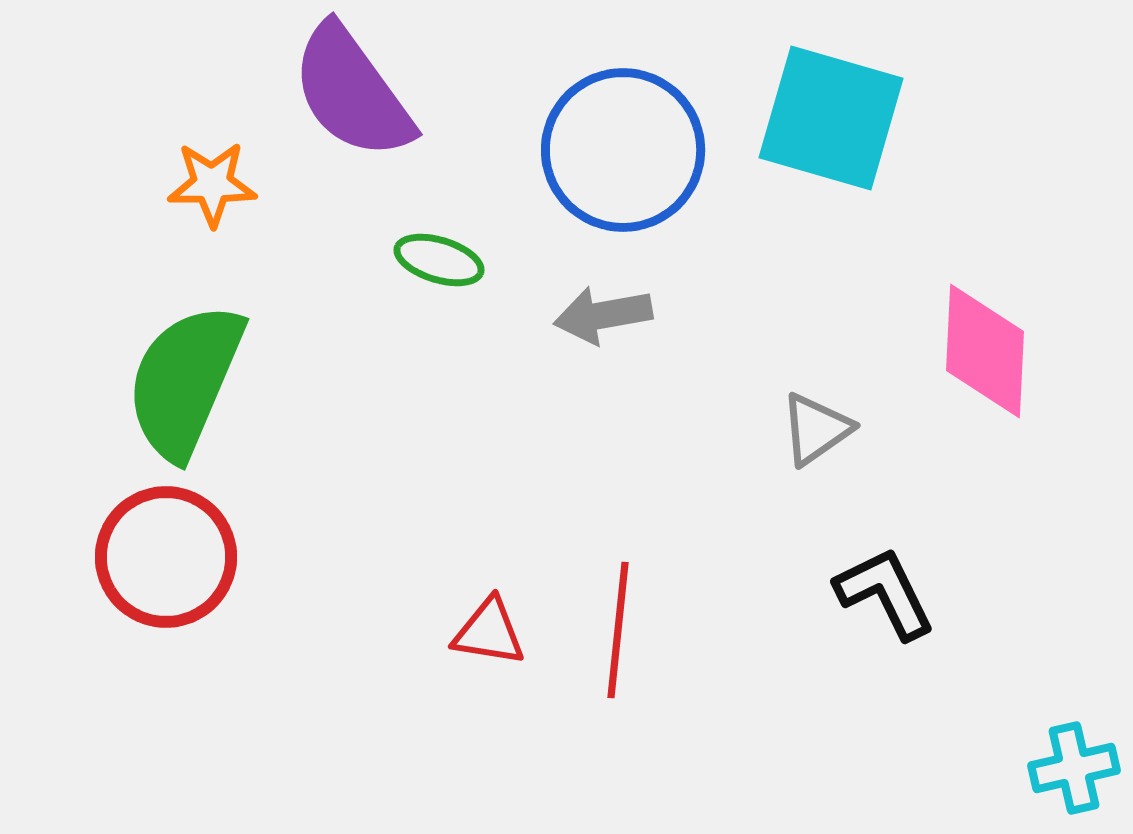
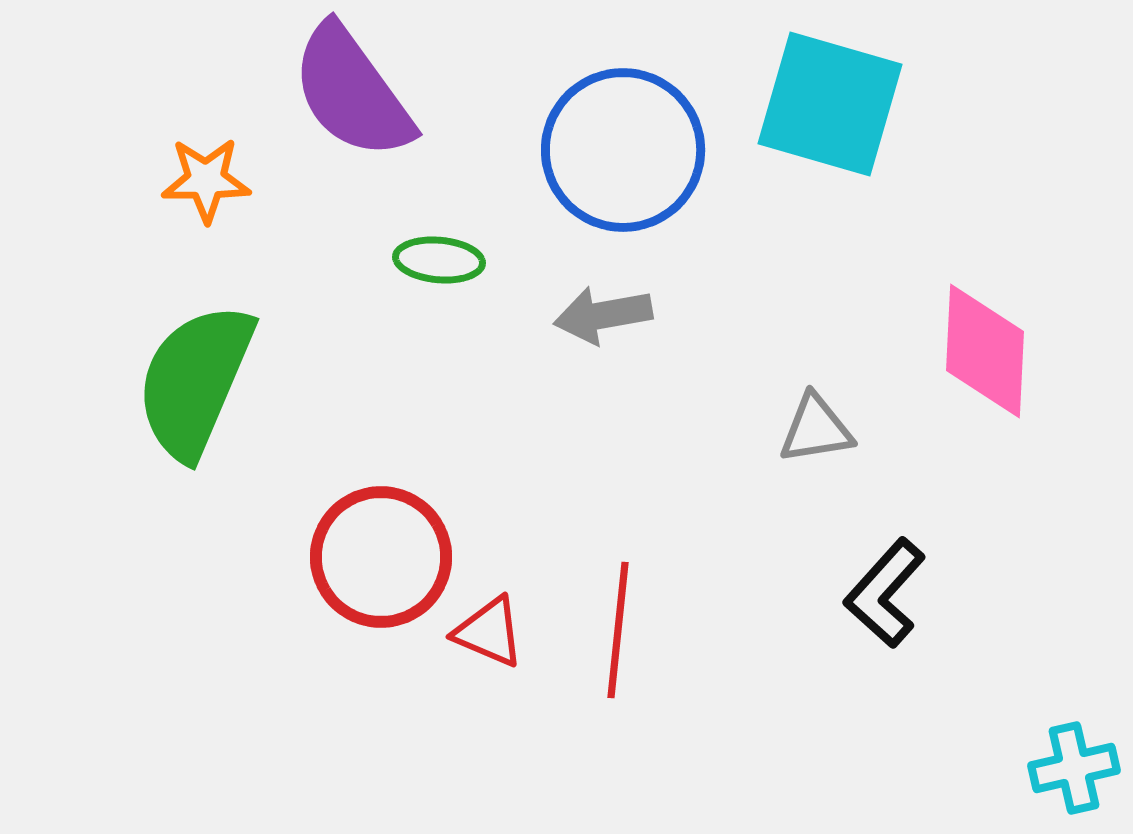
cyan square: moved 1 px left, 14 px up
orange star: moved 6 px left, 4 px up
green ellipse: rotated 12 degrees counterclockwise
green semicircle: moved 10 px right
gray triangle: rotated 26 degrees clockwise
red circle: moved 215 px right
black L-shape: rotated 112 degrees counterclockwise
red triangle: rotated 14 degrees clockwise
